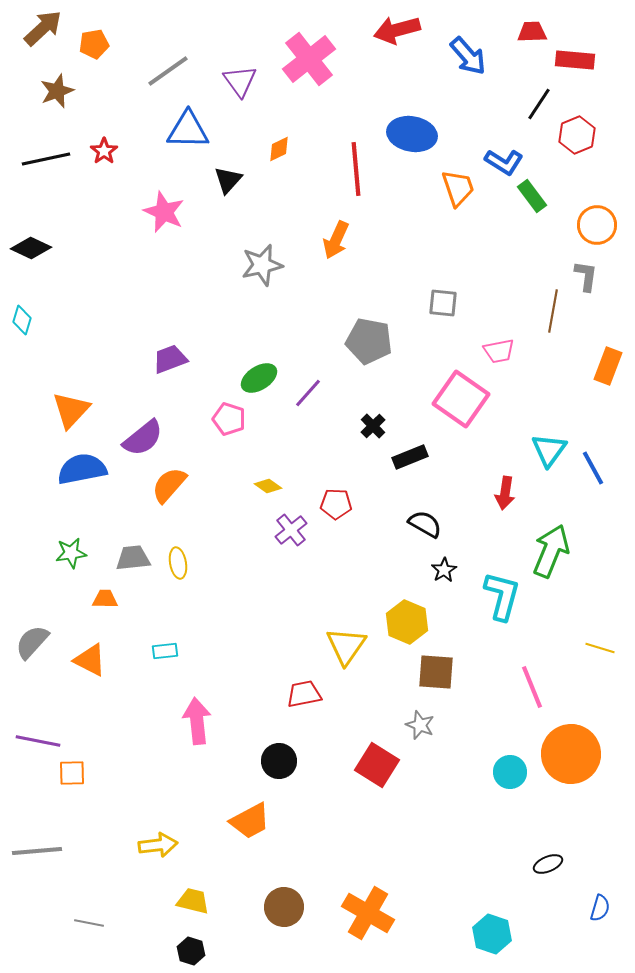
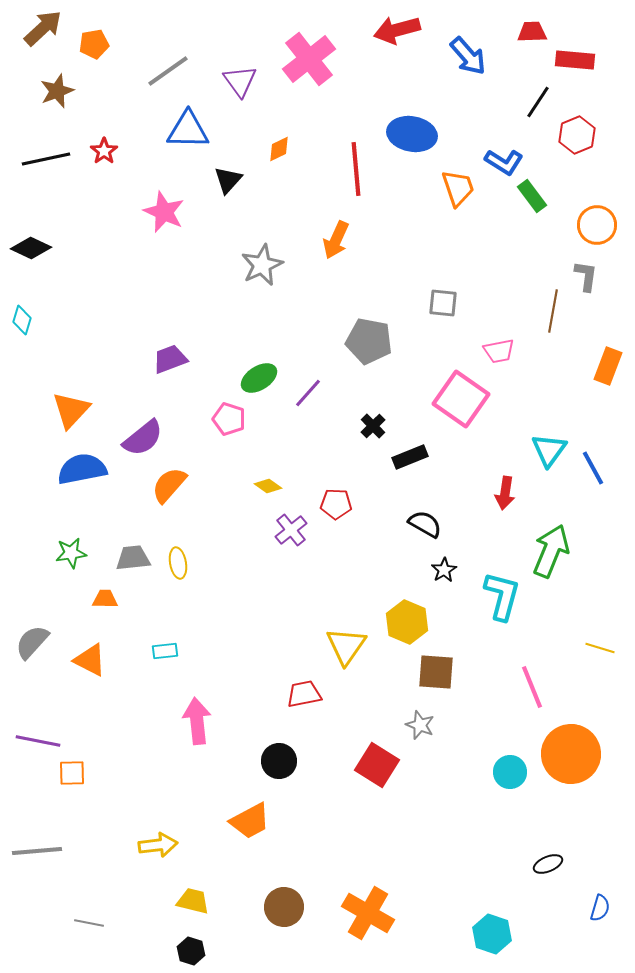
black line at (539, 104): moved 1 px left, 2 px up
gray star at (262, 265): rotated 12 degrees counterclockwise
